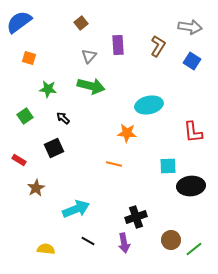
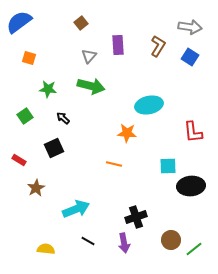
blue square: moved 2 px left, 4 px up
